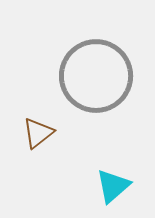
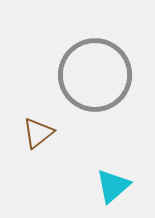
gray circle: moved 1 px left, 1 px up
